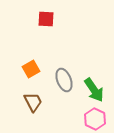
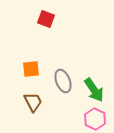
red square: rotated 18 degrees clockwise
orange square: rotated 24 degrees clockwise
gray ellipse: moved 1 px left, 1 px down
